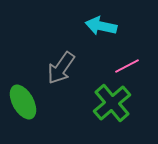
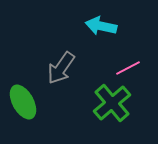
pink line: moved 1 px right, 2 px down
